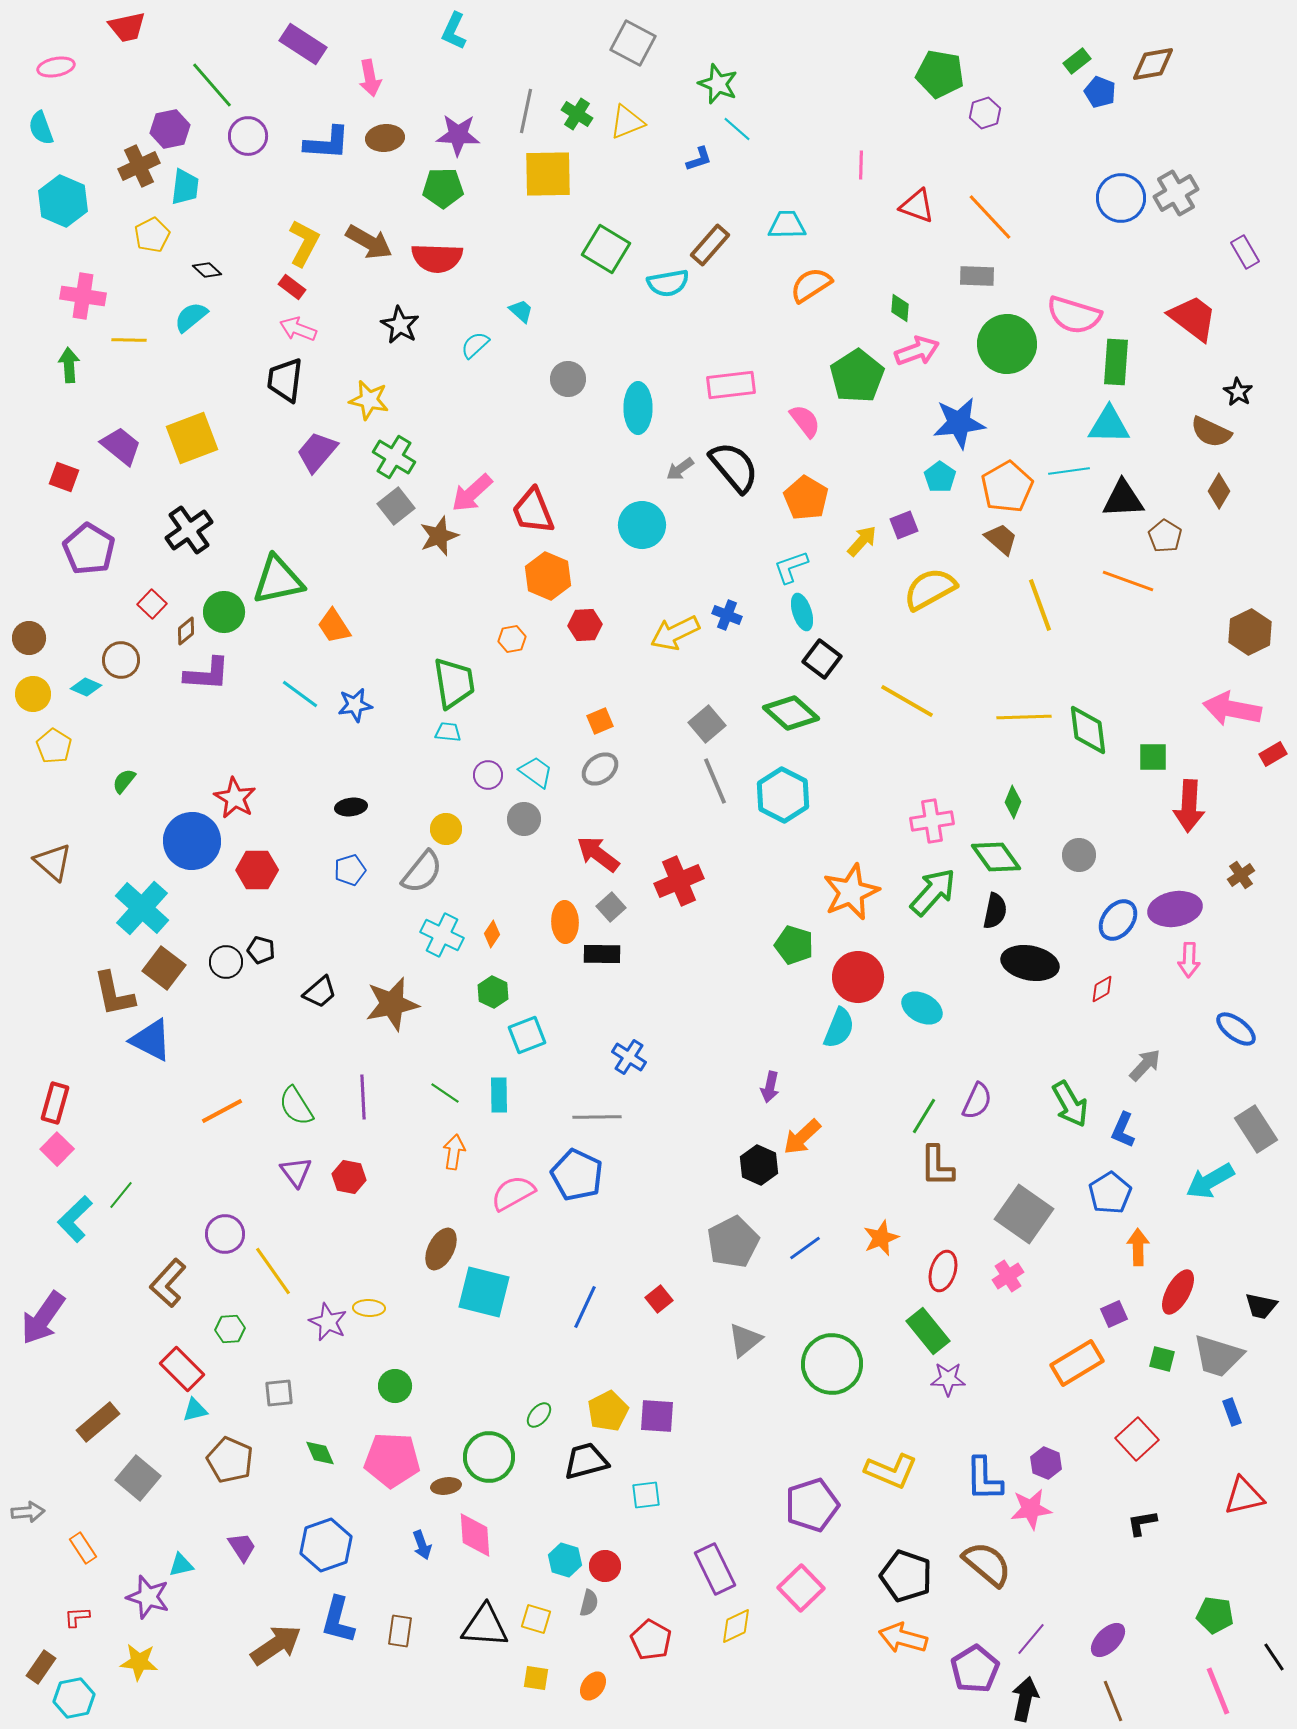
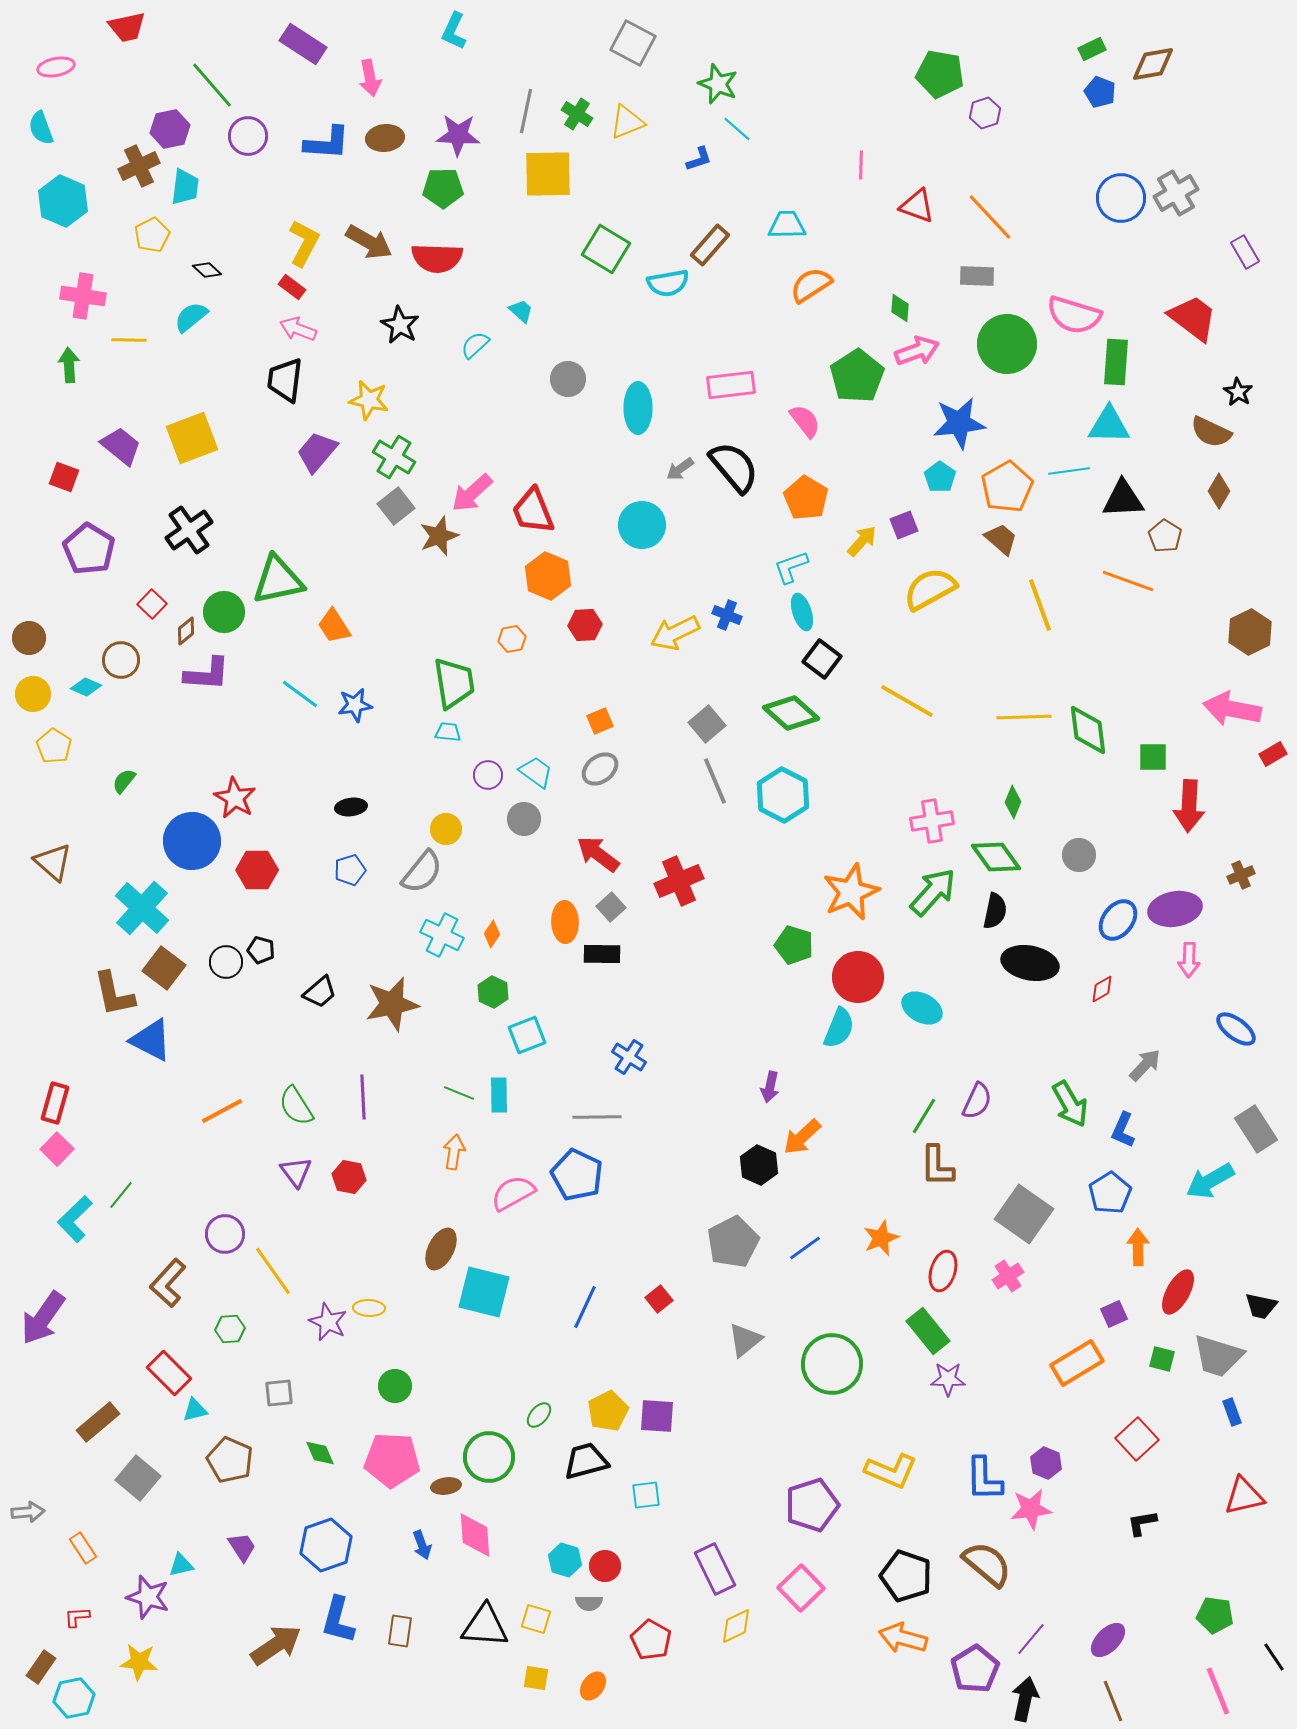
green rectangle at (1077, 61): moved 15 px right, 12 px up; rotated 12 degrees clockwise
brown cross at (1241, 875): rotated 12 degrees clockwise
green line at (445, 1093): moved 14 px right; rotated 12 degrees counterclockwise
red rectangle at (182, 1369): moved 13 px left, 4 px down
gray semicircle at (589, 1603): rotated 76 degrees clockwise
